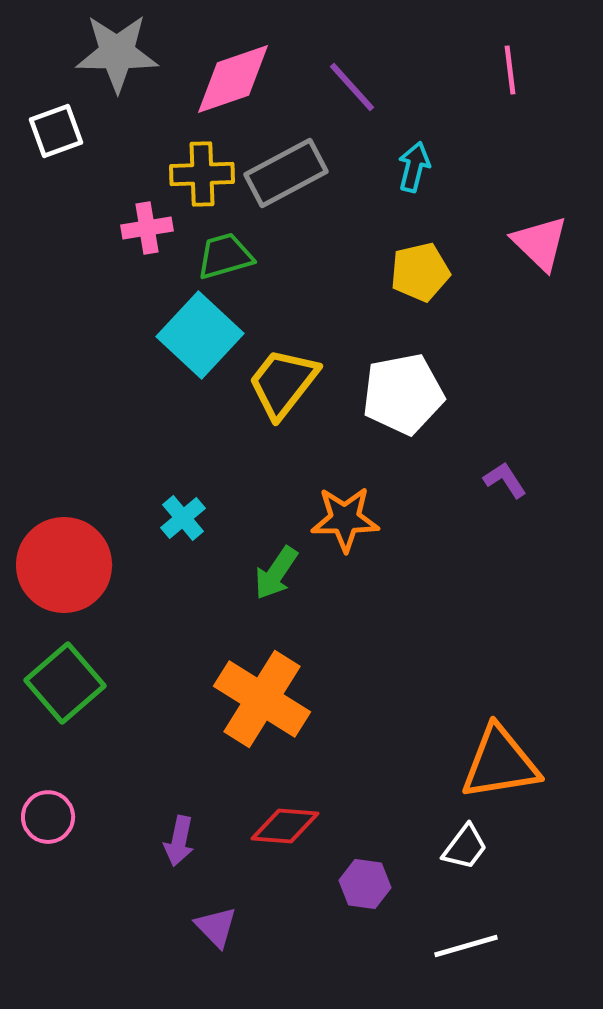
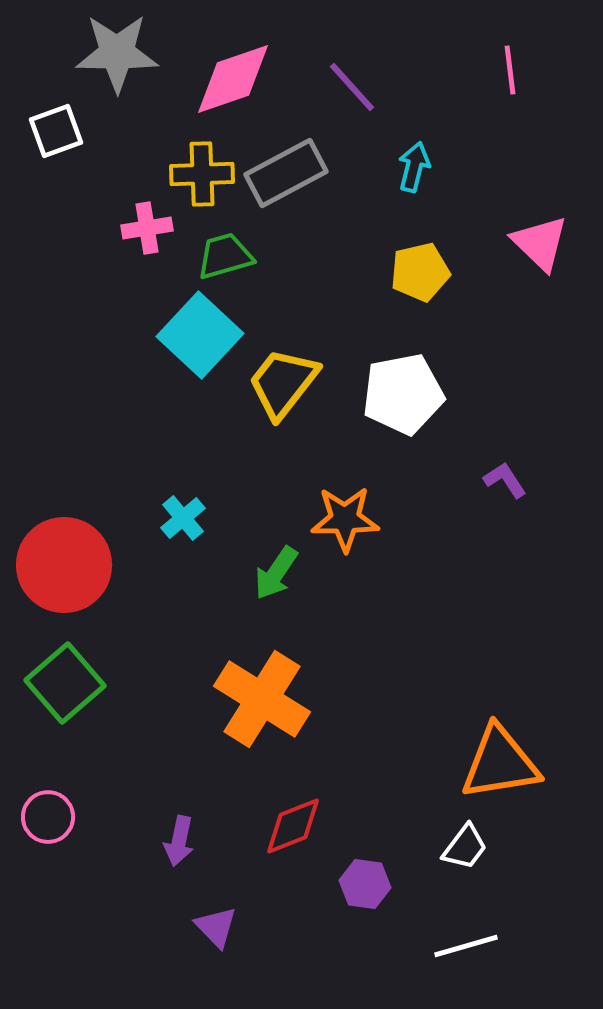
red diamond: moved 8 px right; rotated 26 degrees counterclockwise
